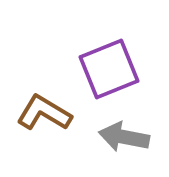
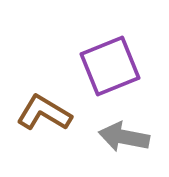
purple square: moved 1 px right, 3 px up
